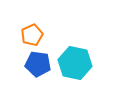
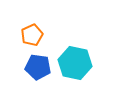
blue pentagon: moved 3 px down
